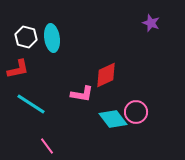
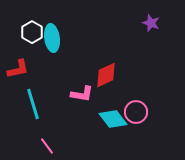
white hexagon: moved 6 px right, 5 px up; rotated 15 degrees clockwise
cyan line: moved 2 px right; rotated 40 degrees clockwise
